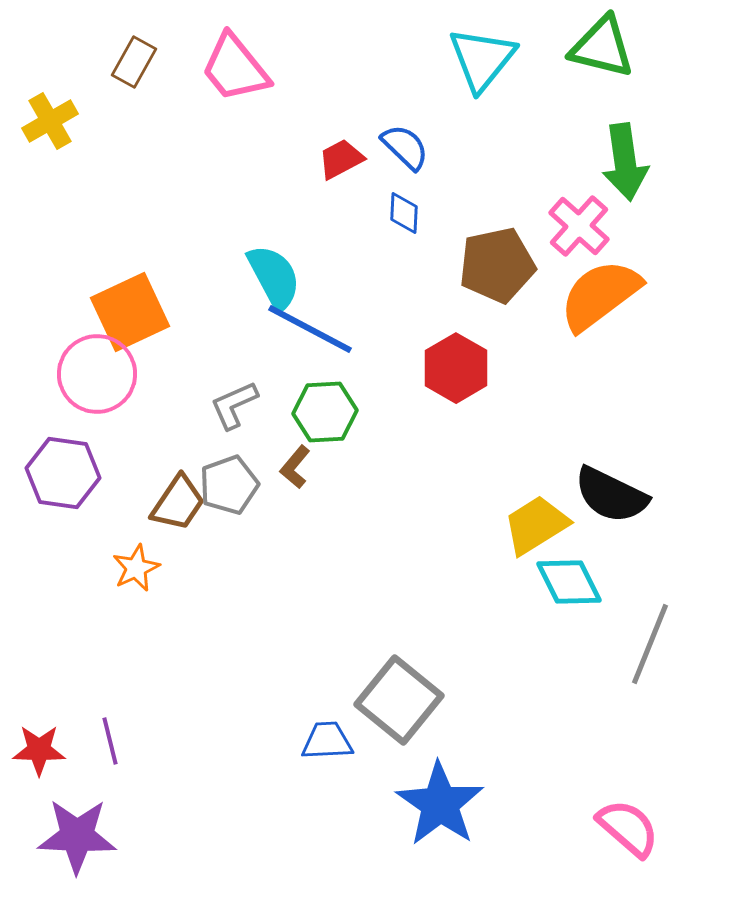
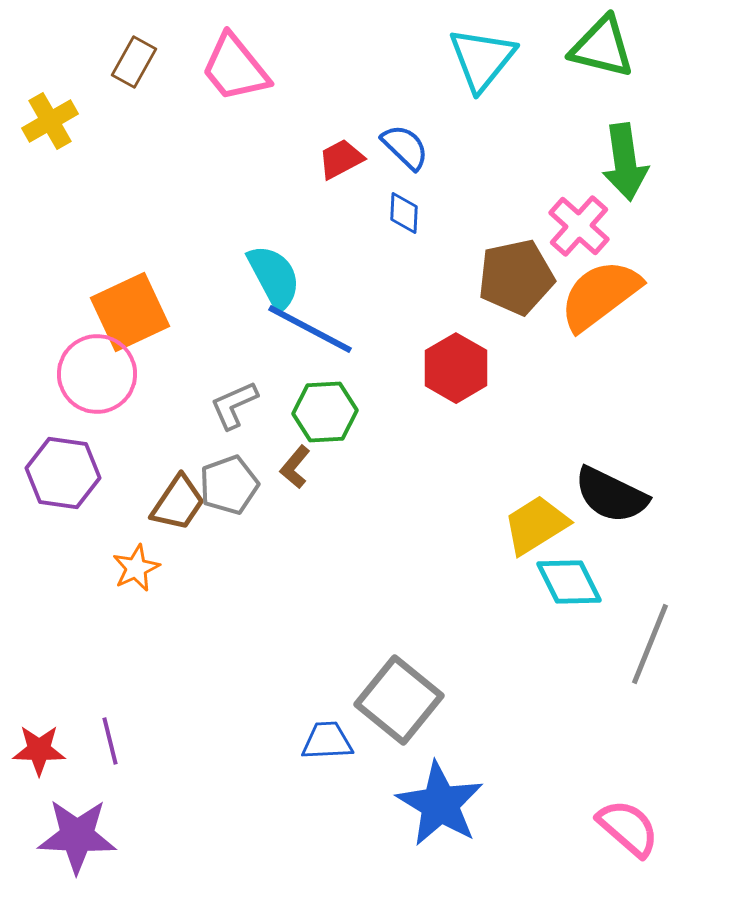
brown pentagon: moved 19 px right, 12 px down
blue star: rotated 4 degrees counterclockwise
